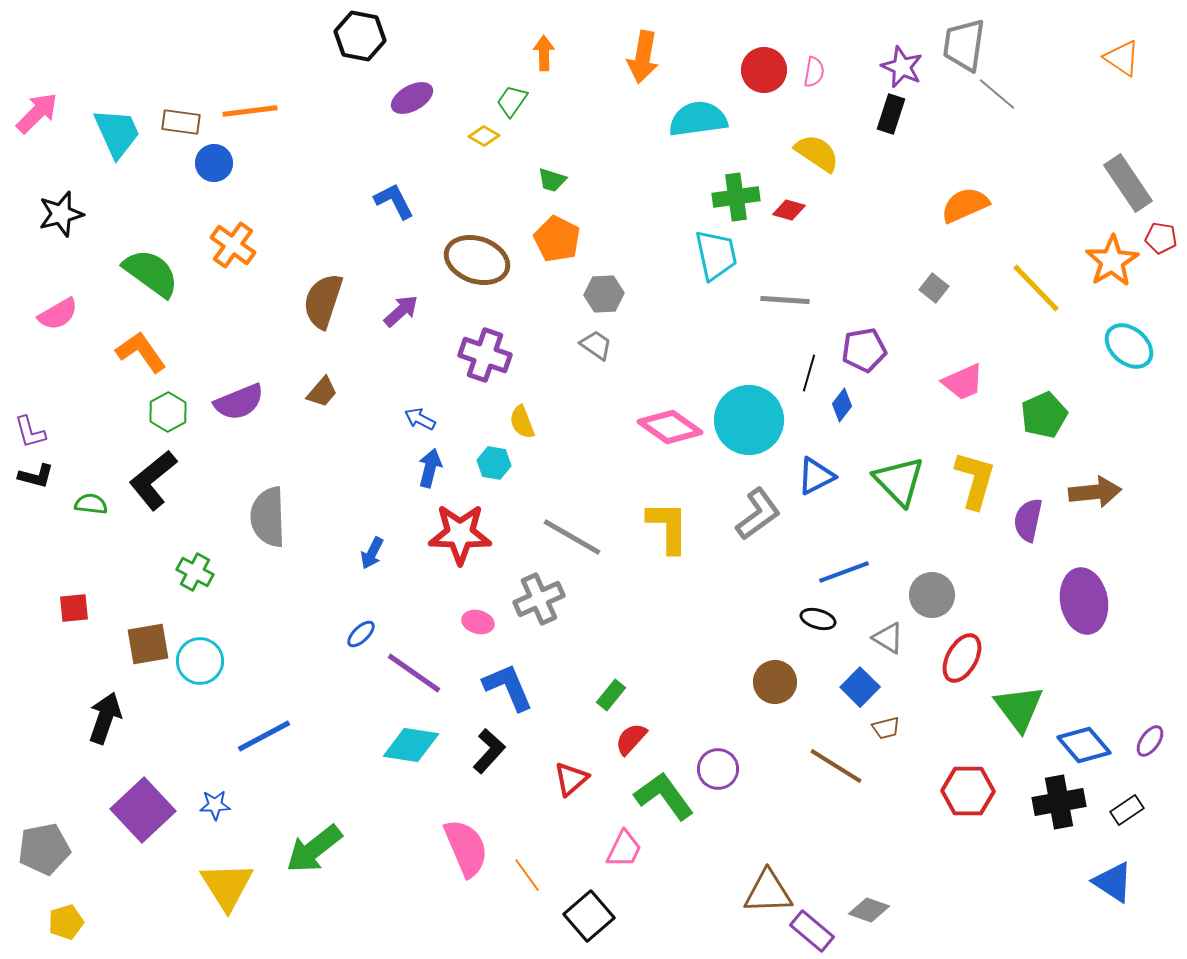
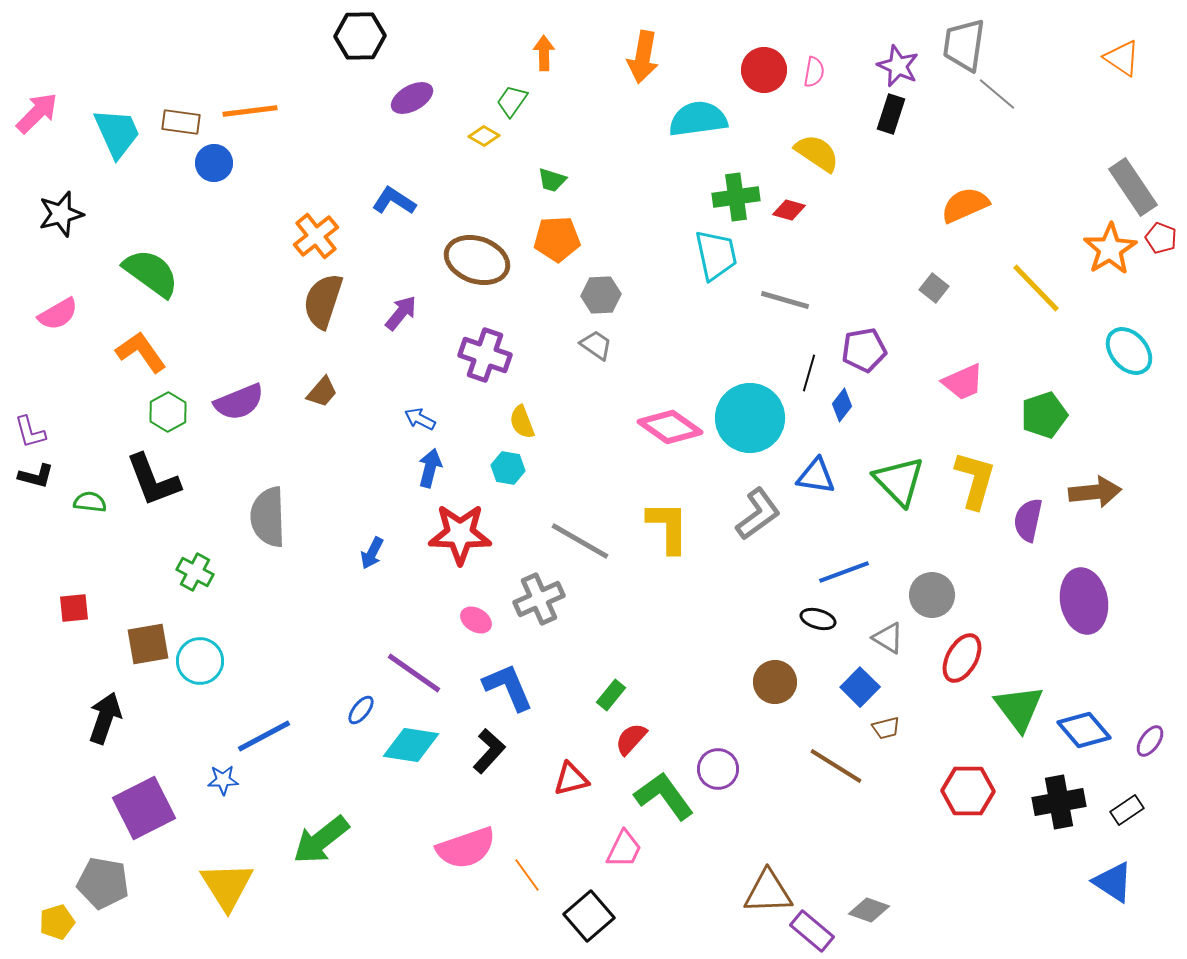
black hexagon at (360, 36): rotated 12 degrees counterclockwise
purple star at (902, 67): moved 4 px left, 1 px up
gray rectangle at (1128, 183): moved 5 px right, 4 px down
blue L-shape at (394, 201): rotated 30 degrees counterclockwise
red pentagon at (1161, 238): rotated 12 degrees clockwise
orange pentagon at (557, 239): rotated 30 degrees counterclockwise
orange cross at (233, 245): moved 83 px right, 9 px up; rotated 15 degrees clockwise
orange star at (1112, 261): moved 2 px left, 12 px up
gray hexagon at (604, 294): moved 3 px left, 1 px down
gray line at (785, 300): rotated 12 degrees clockwise
purple arrow at (401, 311): moved 2 px down; rotated 9 degrees counterclockwise
cyan ellipse at (1129, 346): moved 5 px down; rotated 9 degrees clockwise
green pentagon at (1044, 415): rotated 6 degrees clockwise
cyan circle at (749, 420): moved 1 px right, 2 px up
cyan hexagon at (494, 463): moved 14 px right, 5 px down
blue triangle at (816, 476): rotated 36 degrees clockwise
black L-shape at (153, 480): rotated 72 degrees counterclockwise
green semicircle at (91, 504): moved 1 px left, 2 px up
gray line at (572, 537): moved 8 px right, 4 px down
pink ellipse at (478, 622): moved 2 px left, 2 px up; rotated 16 degrees clockwise
blue ellipse at (361, 634): moved 76 px down; rotated 8 degrees counterclockwise
blue diamond at (1084, 745): moved 15 px up
red triangle at (571, 779): rotated 27 degrees clockwise
blue star at (215, 805): moved 8 px right, 25 px up
purple square at (143, 810): moved 1 px right, 2 px up; rotated 16 degrees clockwise
pink semicircle at (466, 848): rotated 94 degrees clockwise
gray pentagon at (44, 849): moved 59 px right, 34 px down; rotated 21 degrees clockwise
green arrow at (314, 849): moved 7 px right, 9 px up
yellow pentagon at (66, 922): moved 9 px left
